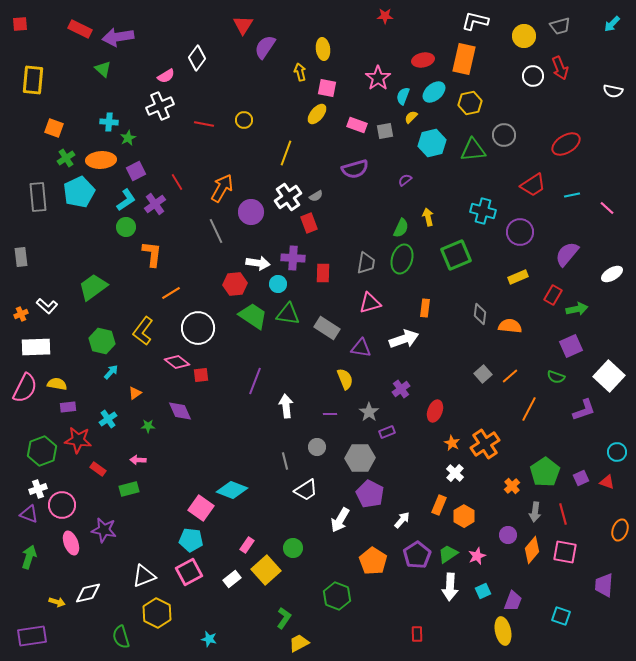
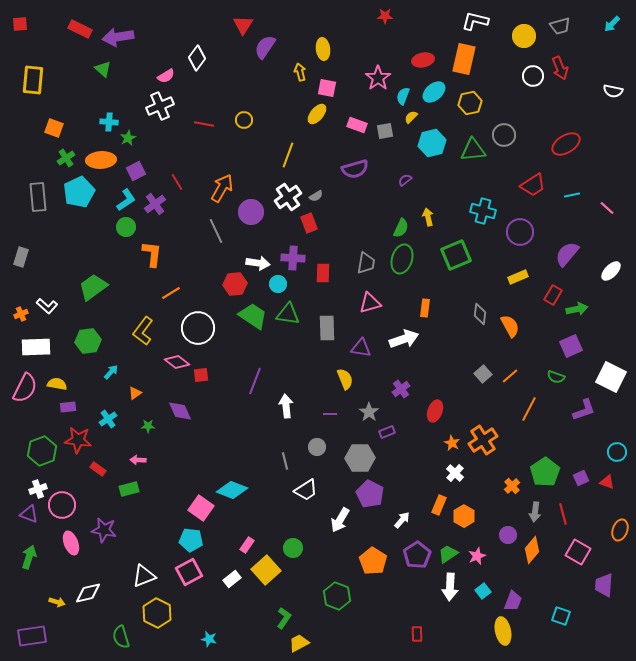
yellow line at (286, 153): moved 2 px right, 2 px down
gray rectangle at (21, 257): rotated 24 degrees clockwise
white ellipse at (612, 274): moved 1 px left, 3 px up; rotated 15 degrees counterclockwise
orange semicircle at (510, 326): rotated 55 degrees clockwise
gray rectangle at (327, 328): rotated 55 degrees clockwise
green hexagon at (102, 341): moved 14 px left; rotated 20 degrees counterclockwise
white square at (609, 376): moved 2 px right, 1 px down; rotated 16 degrees counterclockwise
orange cross at (485, 444): moved 2 px left, 4 px up
pink square at (565, 552): moved 13 px right; rotated 20 degrees clockwise
cyan square at (483, 591): rotated 14 degrees counterclockwise
